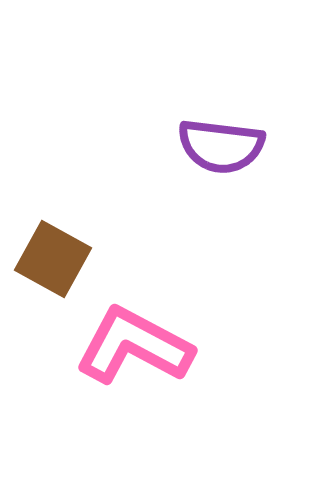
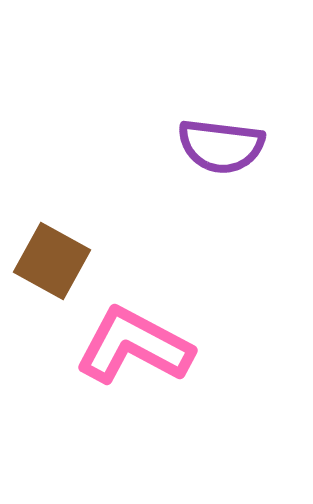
brown square: moved 1 px left, 2 px down
